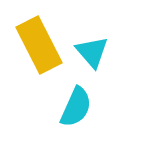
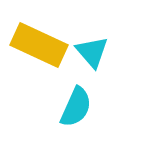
yellow rectangle: rotated 38 degrees counterclockwise
